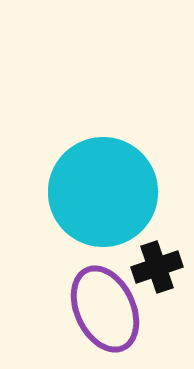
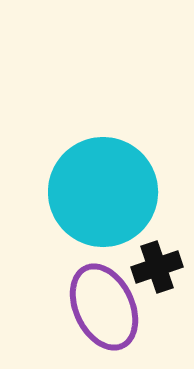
purple ellipse: moved 1 px left, 2 px up
